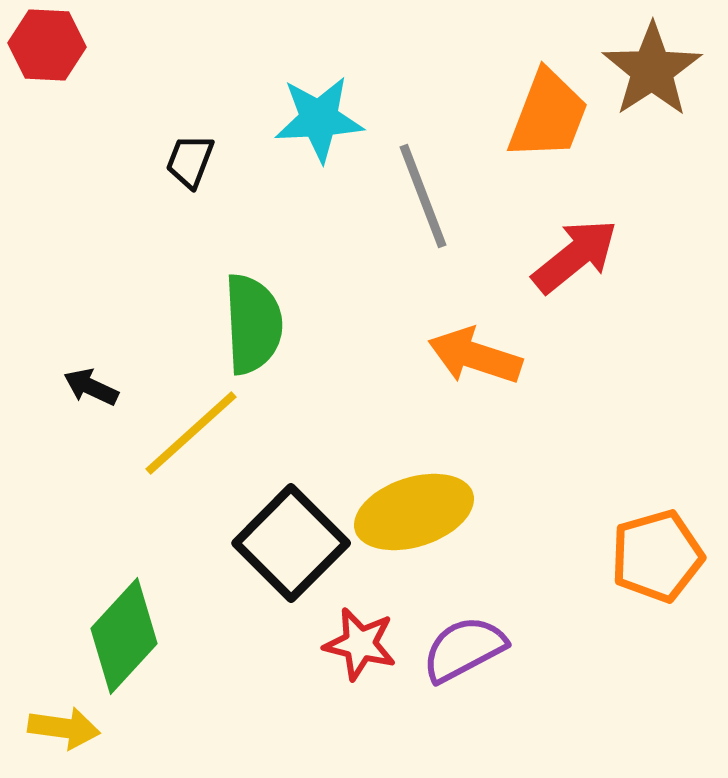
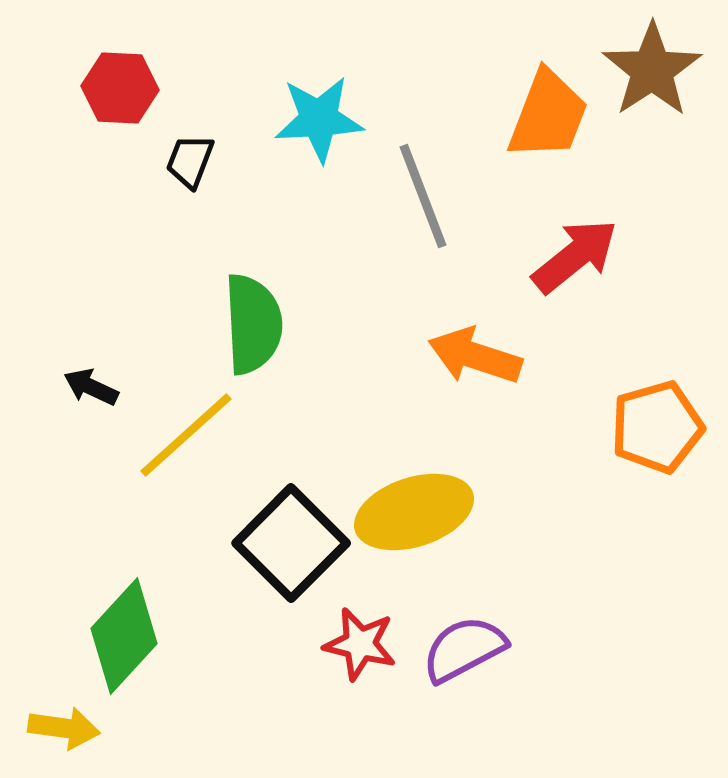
red hexagon: moved 73 px right, 43 px down
yellow line: moved 5 px left, 2 px down
orange pentagon: moved 129 px up
